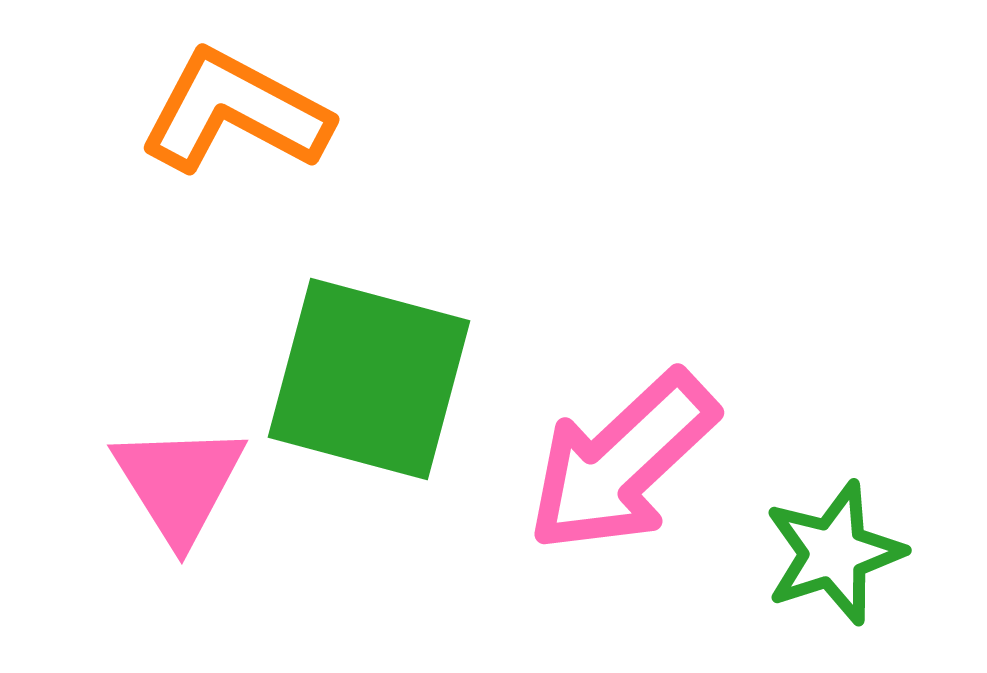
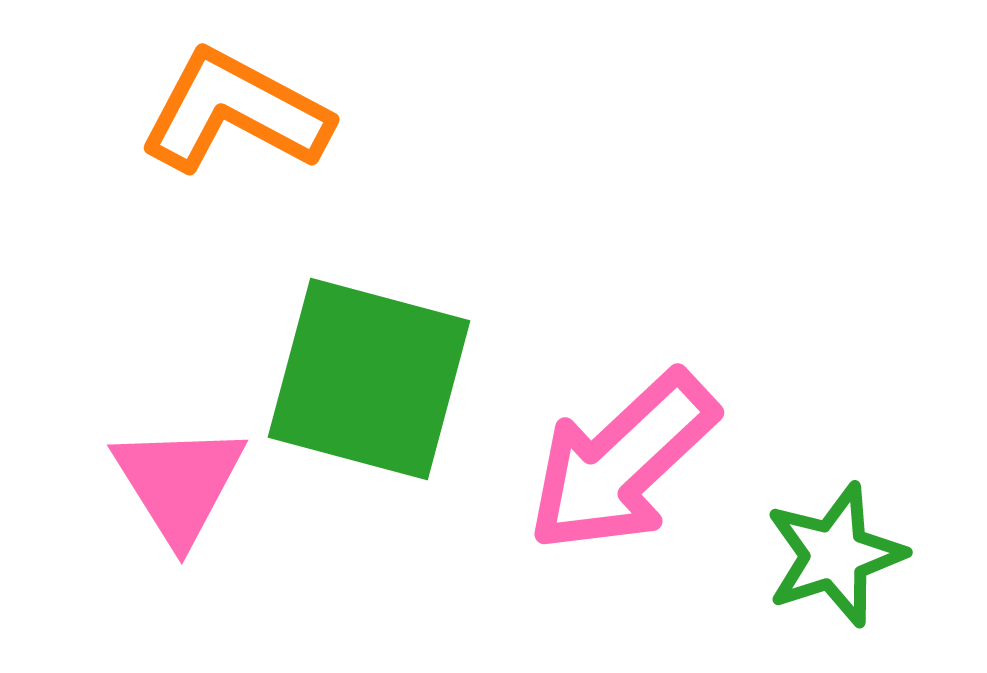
green star: moved 1 px right, 2 px down
